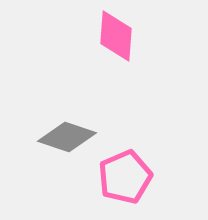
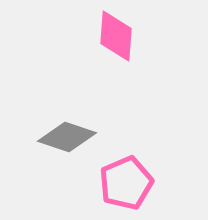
pink pentagon: moved 1 px right, 6 px down
